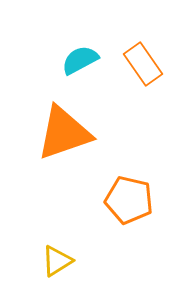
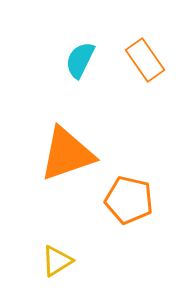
cyan semicircle: rotated 36 degrees counterclockwise
orange rectangle: moved 2 px right, 4 px up
orange triangle: moved 3 px right, 21 px down
